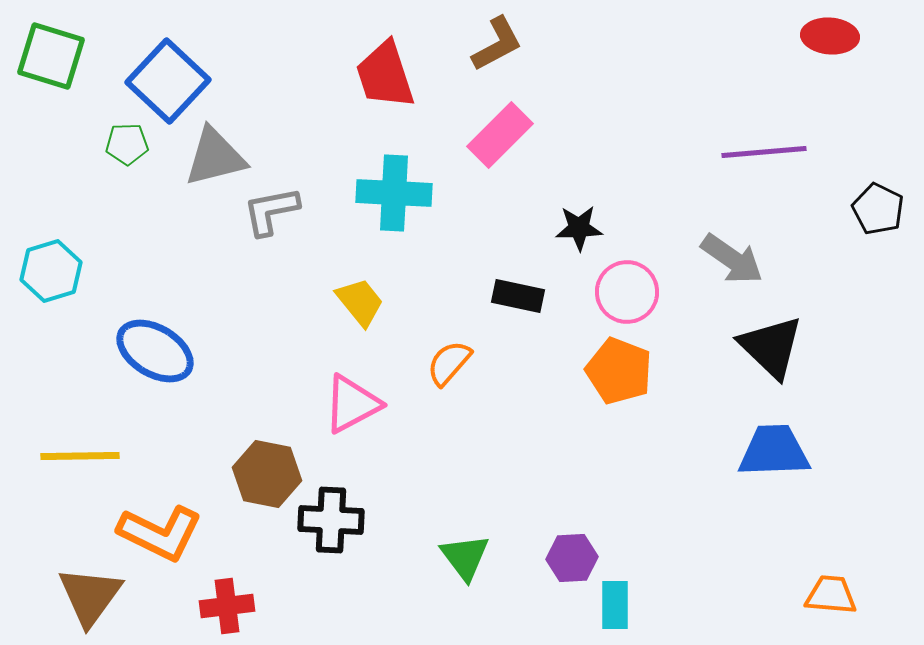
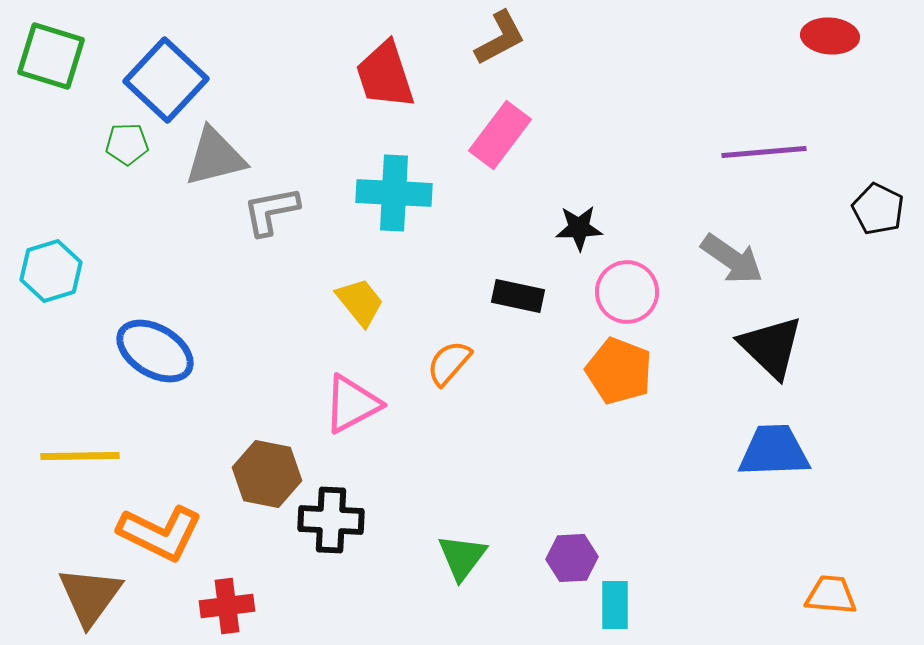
brown L-shape: moved 3 px right, 6 px up
blue square: moved 2 px left, 1 px up
pink rectangle: rotated 8 degrees counterclockwise
green triangle: moved 3 px left; rotated 14 degrees clockwise
